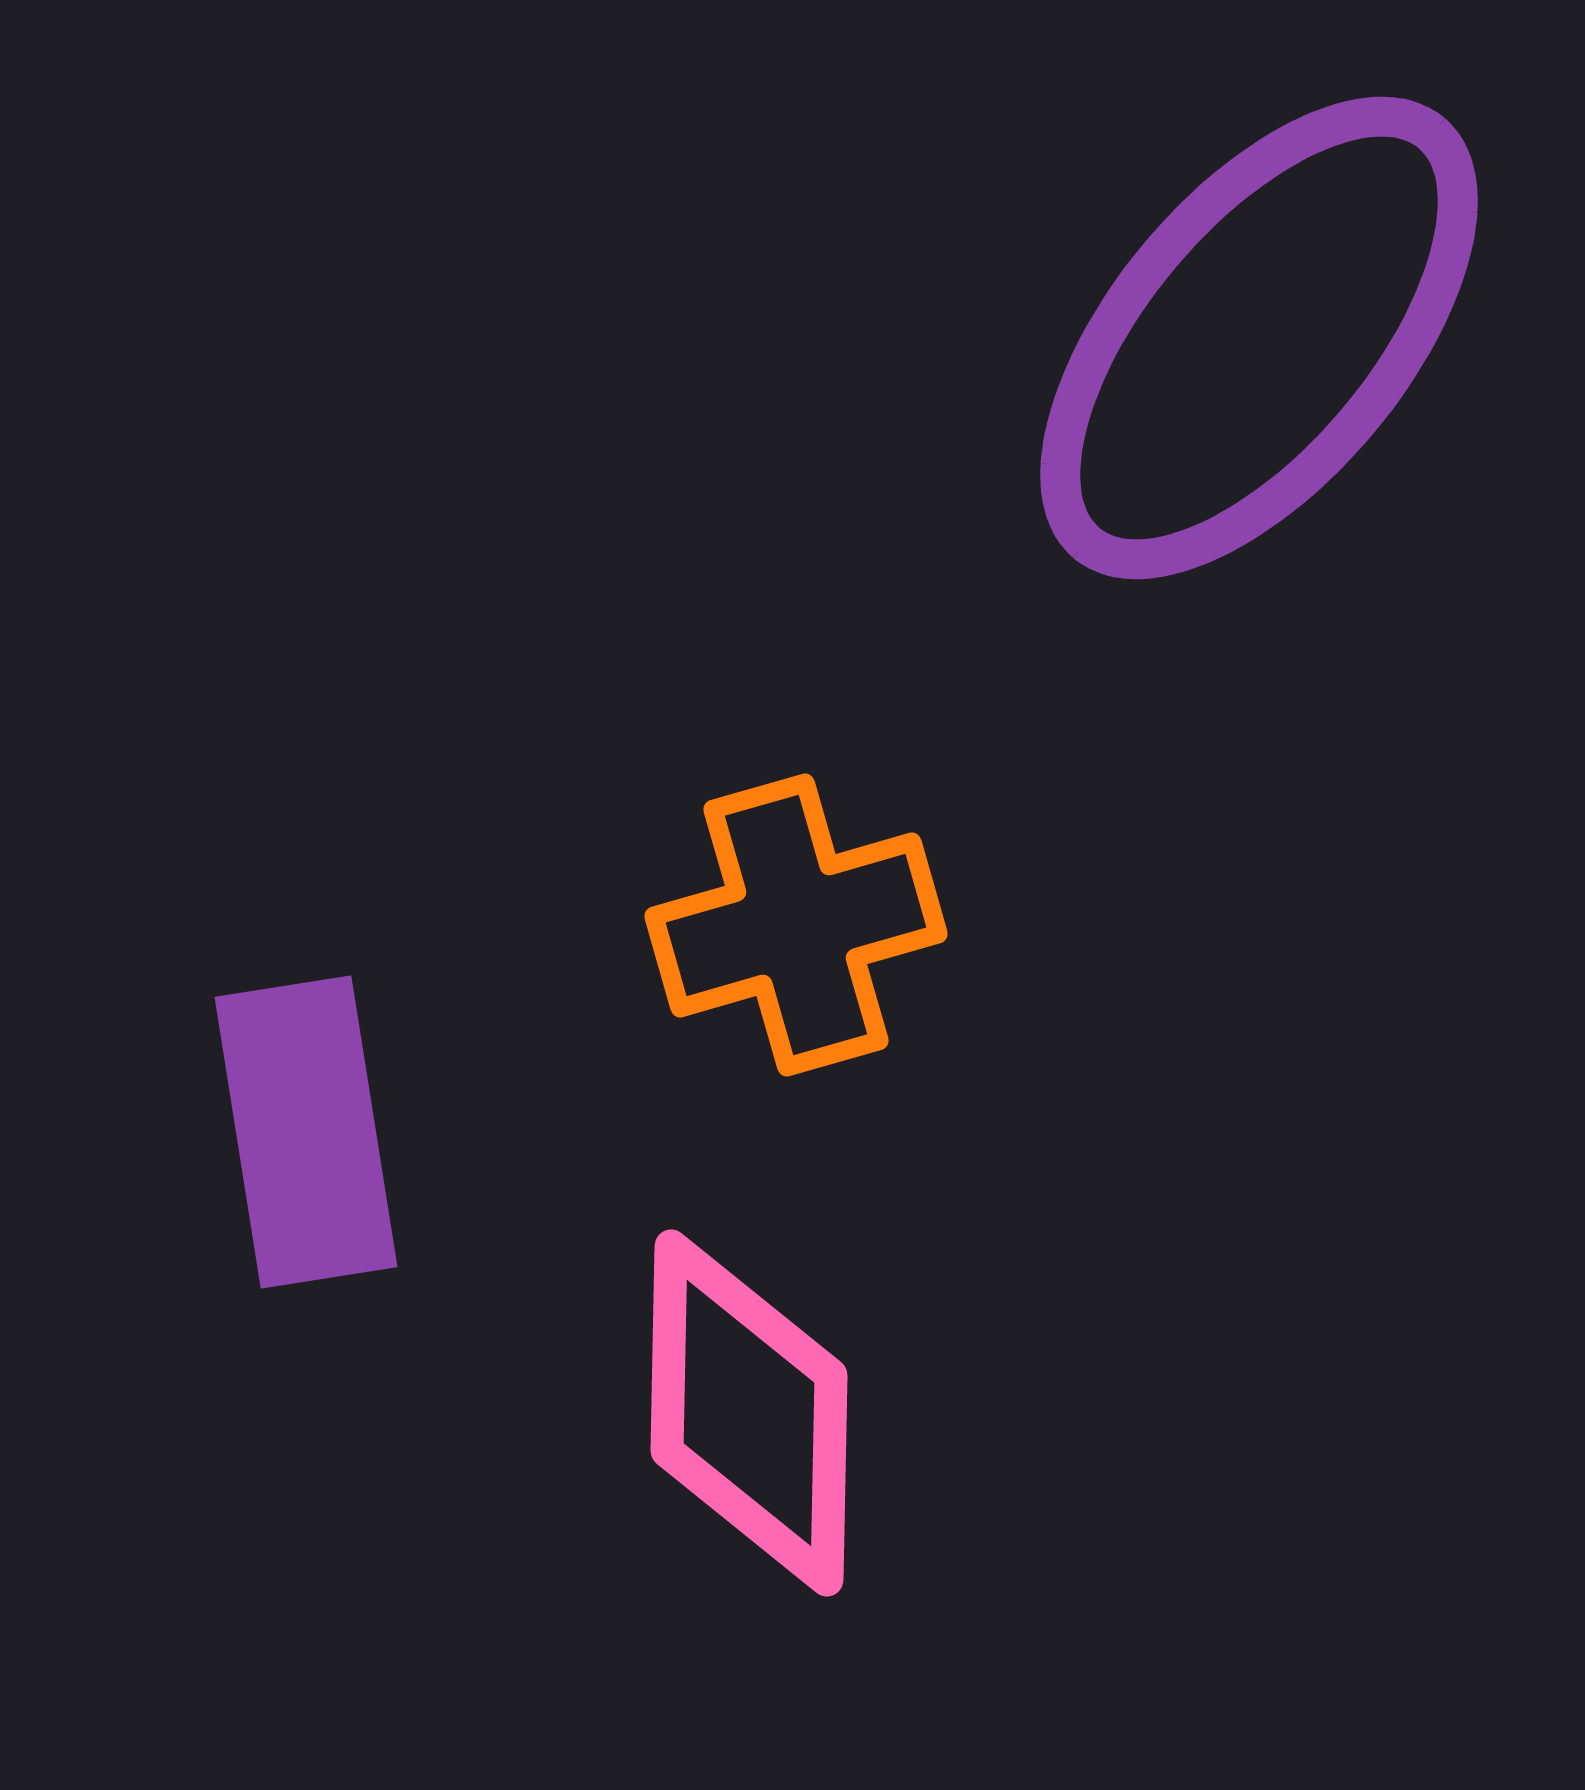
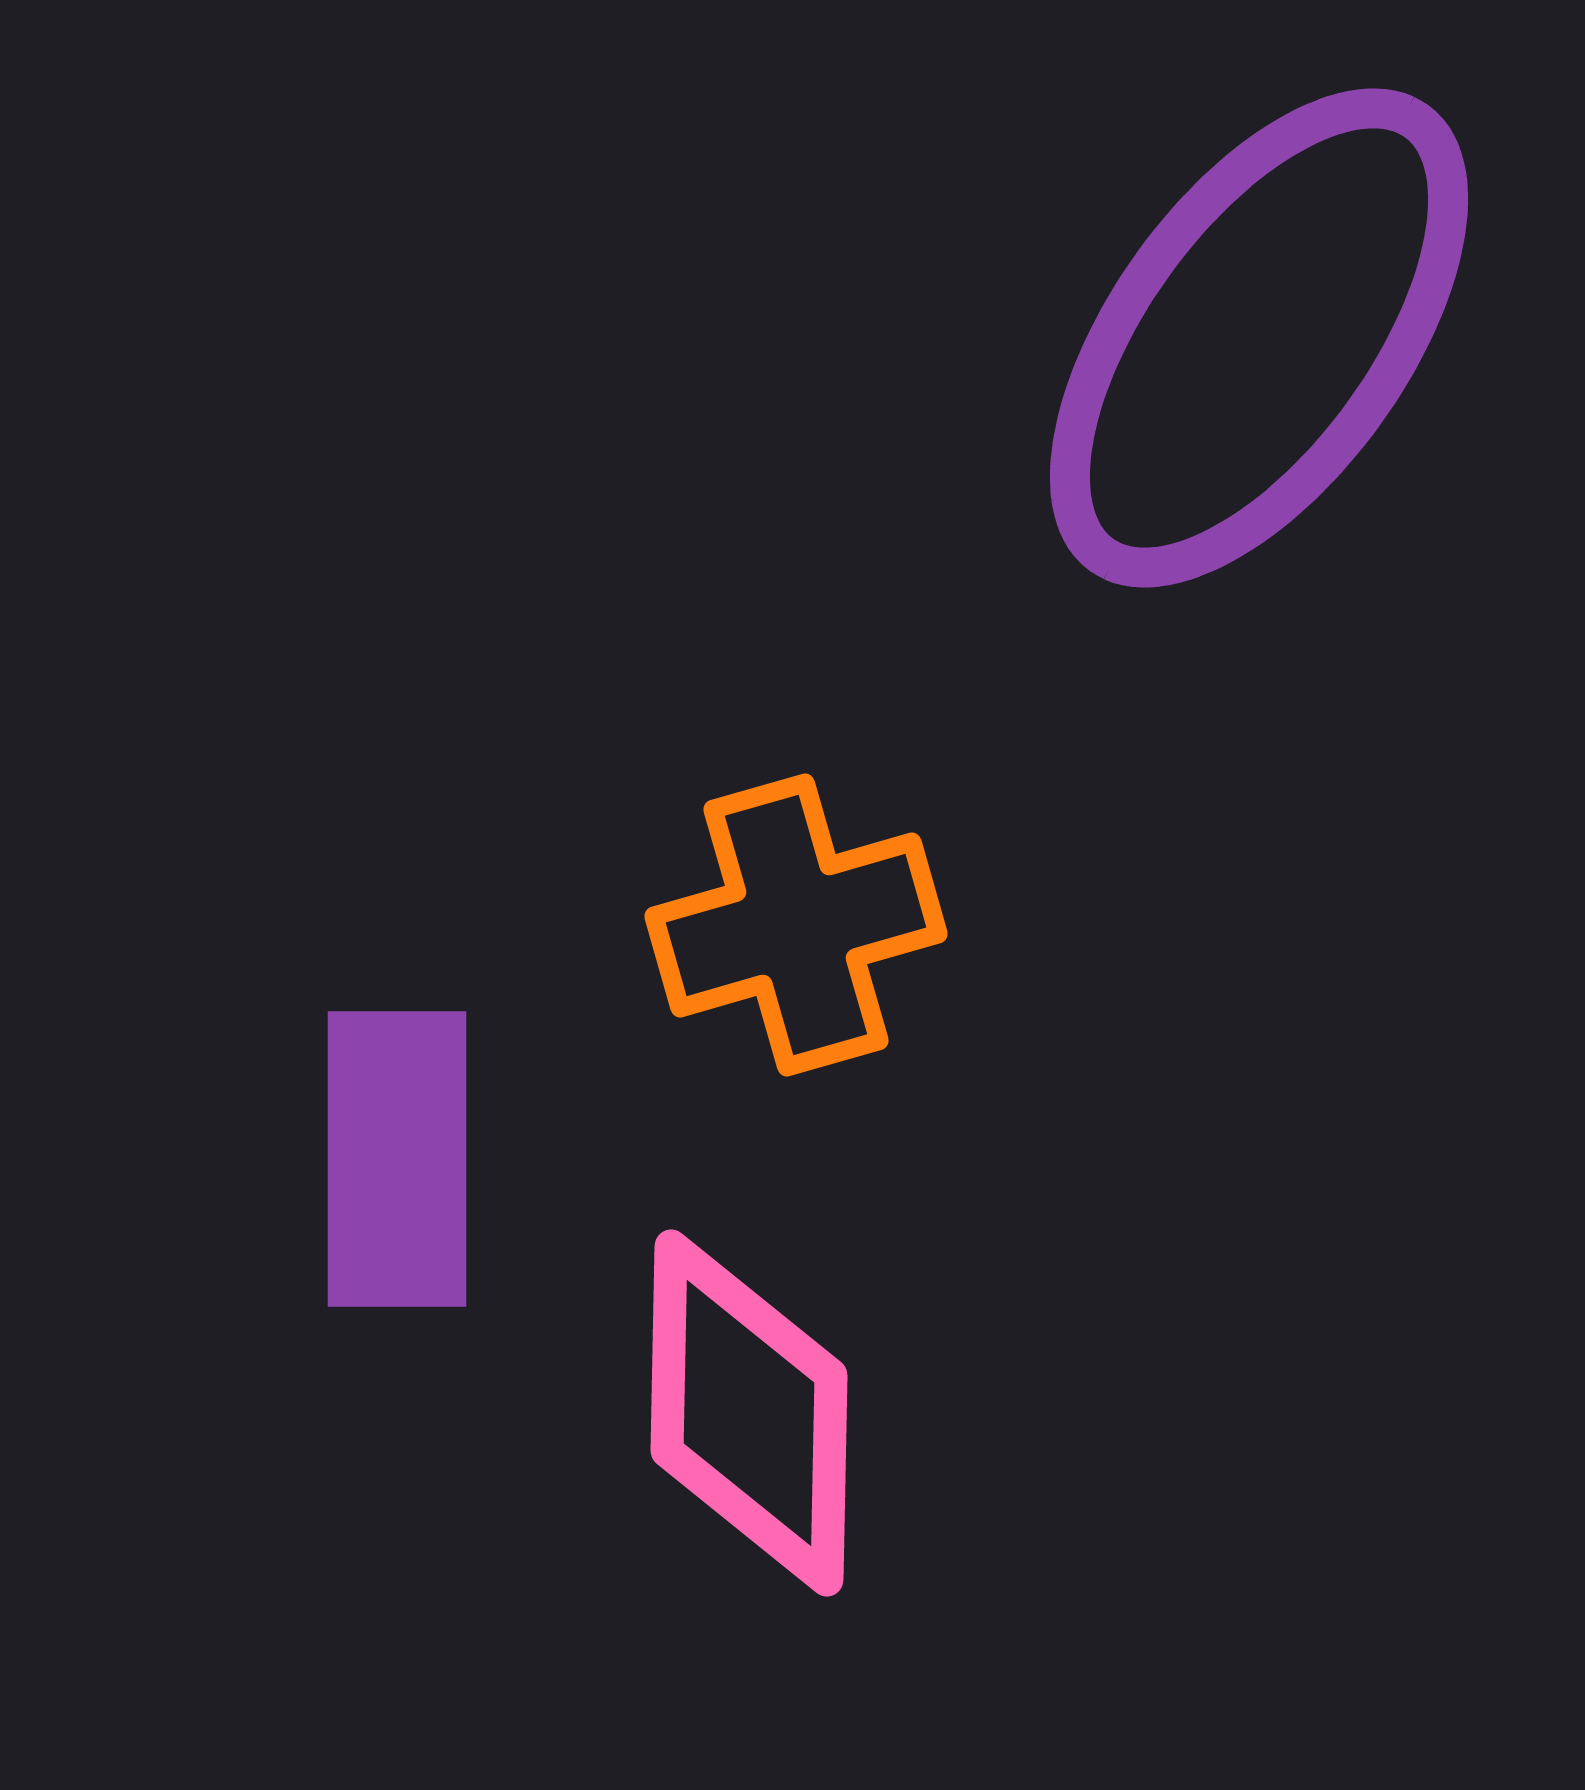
purple ellipse: rotated 4 degrees counterclockwise
purple rectangle: moved 91 px right, 27 px down; rotated 9 degrees clockwise
